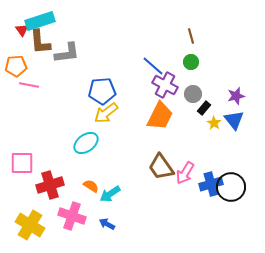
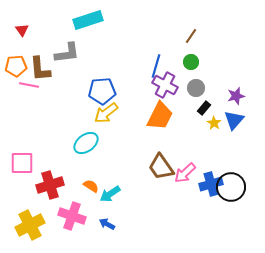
cyan rectangle: moved 48 px right, 1 px up
brown line: rotated 49 degrees clockwise
brown L-shape: moved 27 px down
blue line: moved 3 px right; rotated 65 degrees clockwise
gray circle: moved 3 px right, 6 px up
blue triangle: rotated 20 degrees clockwise
pink arrow: rotated 15 degrees clockwise
yellow cross: rotated 32 degrees clockwise
